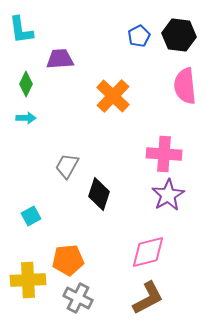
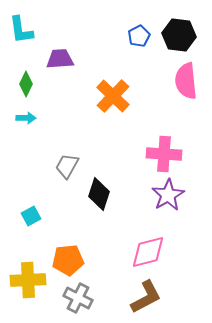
pink semicircle: moved 1 px right, 5 px up
brown L-shape: moved 2 px left, 1 px up
